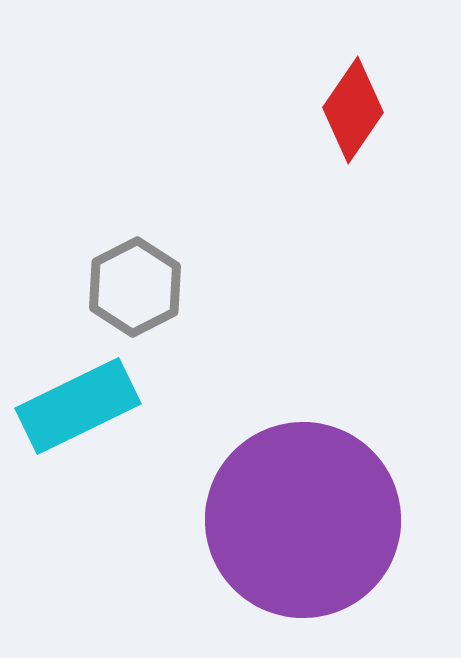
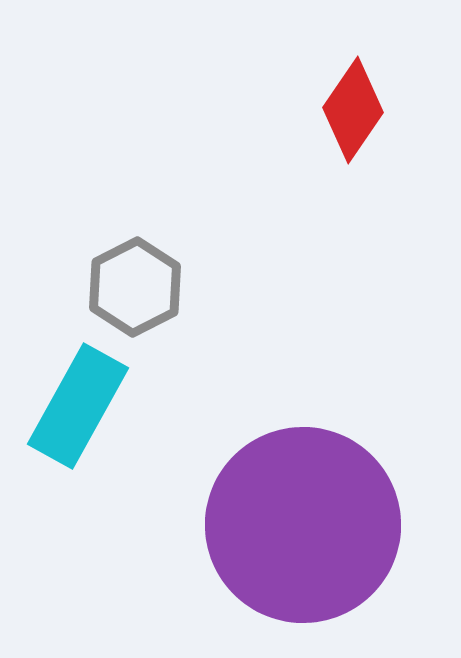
cyan rectangle: rotated 35 degrees counterclockwise
purple circle: moved 5 px down
